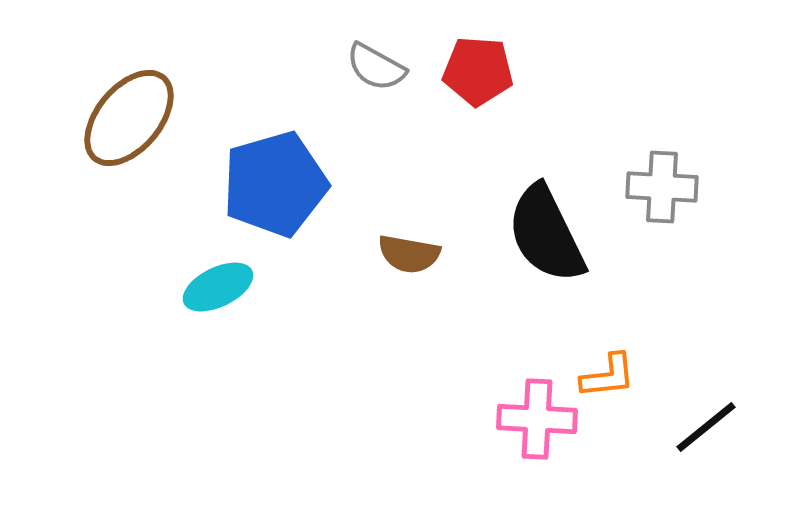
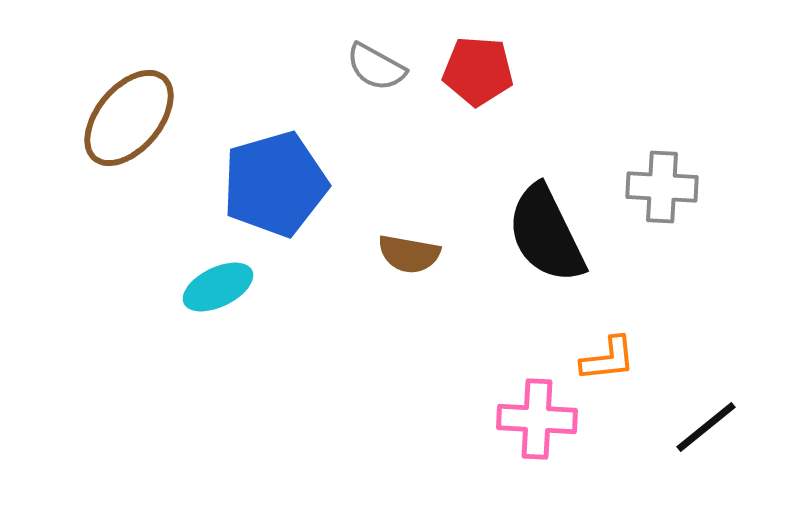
orange L-shape: moved 17 px up
